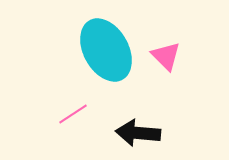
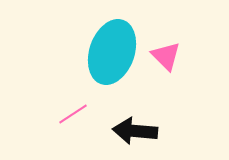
cyan ellipse: moved 6 px right, 2 px down; rotated 48 degrees clockwise
black arrow: moved 3 px left, 2 px up
